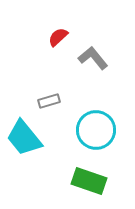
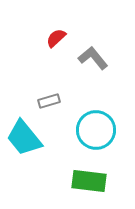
red semicircle: moved 2 px left, 1 px down
green rectangle: rotated 12 degrees counterclockwise
